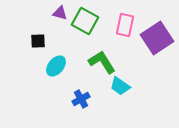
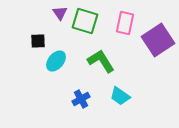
purple triangle: rotated 42 degrees clockwise
green square: rotated 12 degrees counterclockwise
pink rectangle: moved 2 px up
purple square: moved 1 px right, 2 px down
green L-shape: moved 1 px left, 1 px up
cyan ellipse: moved 5 px up
cyan trapezoid: moved 10 px down
